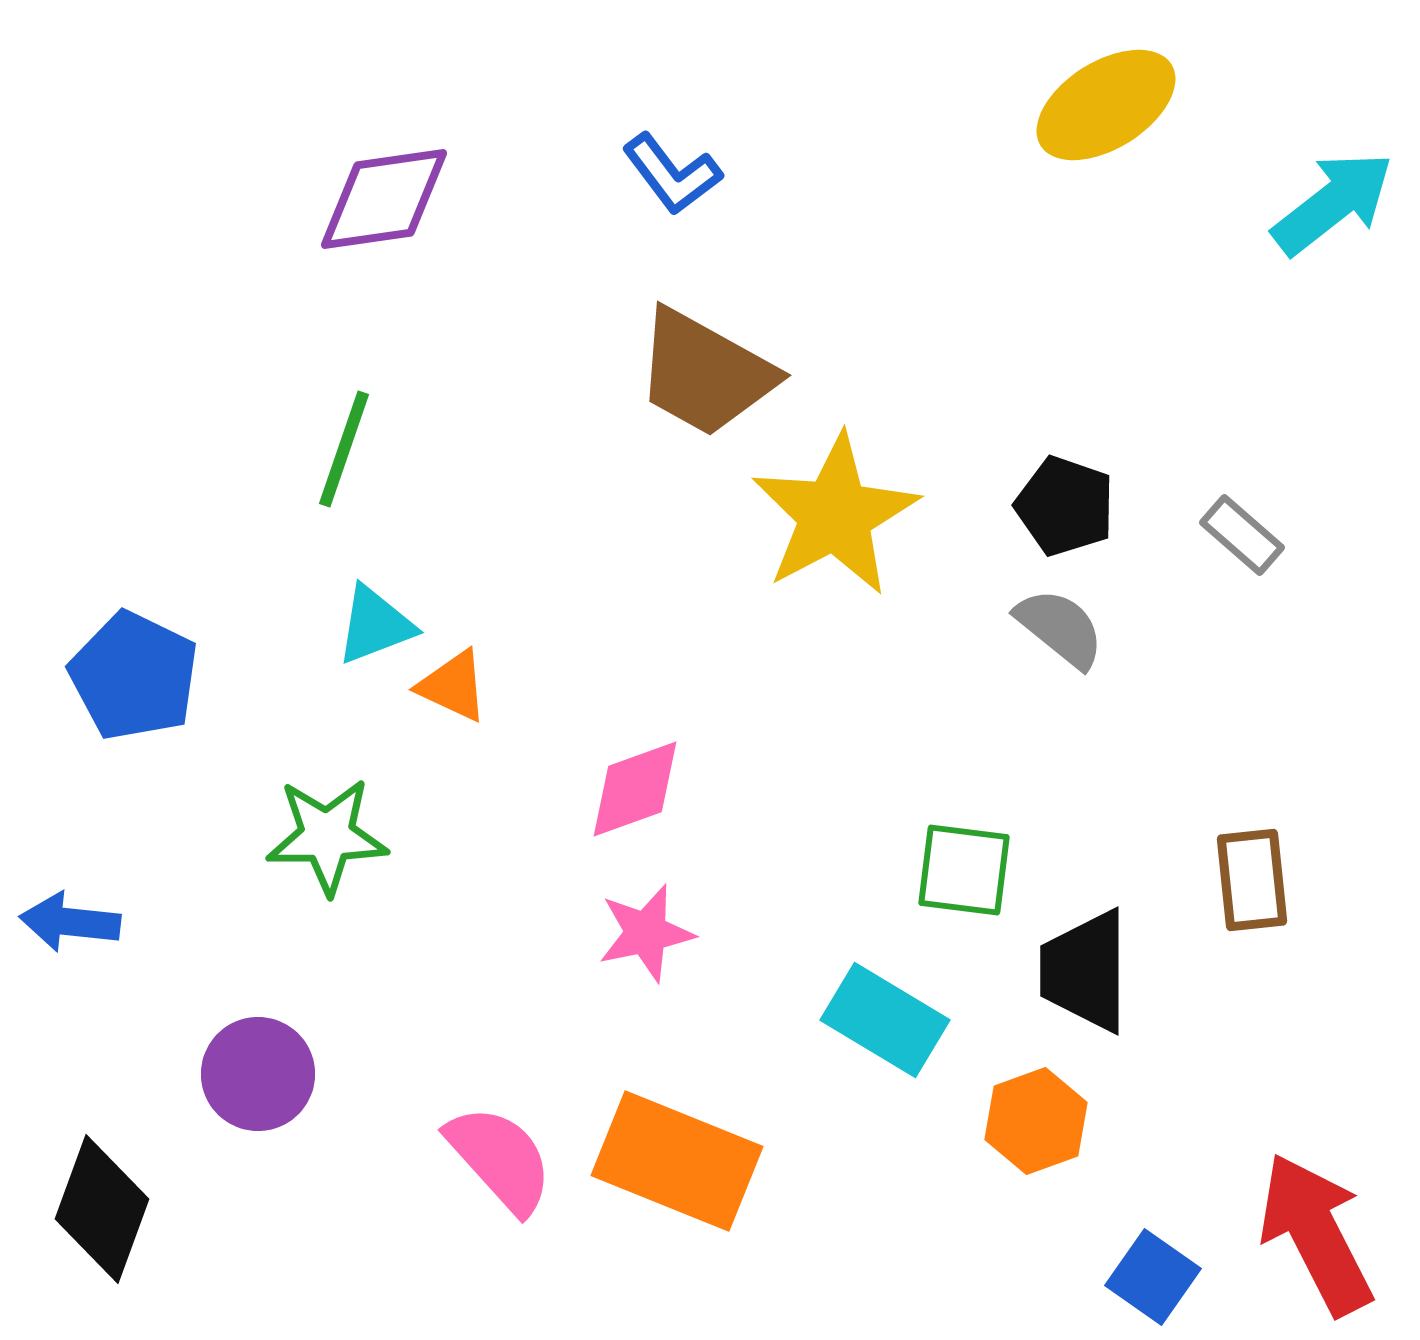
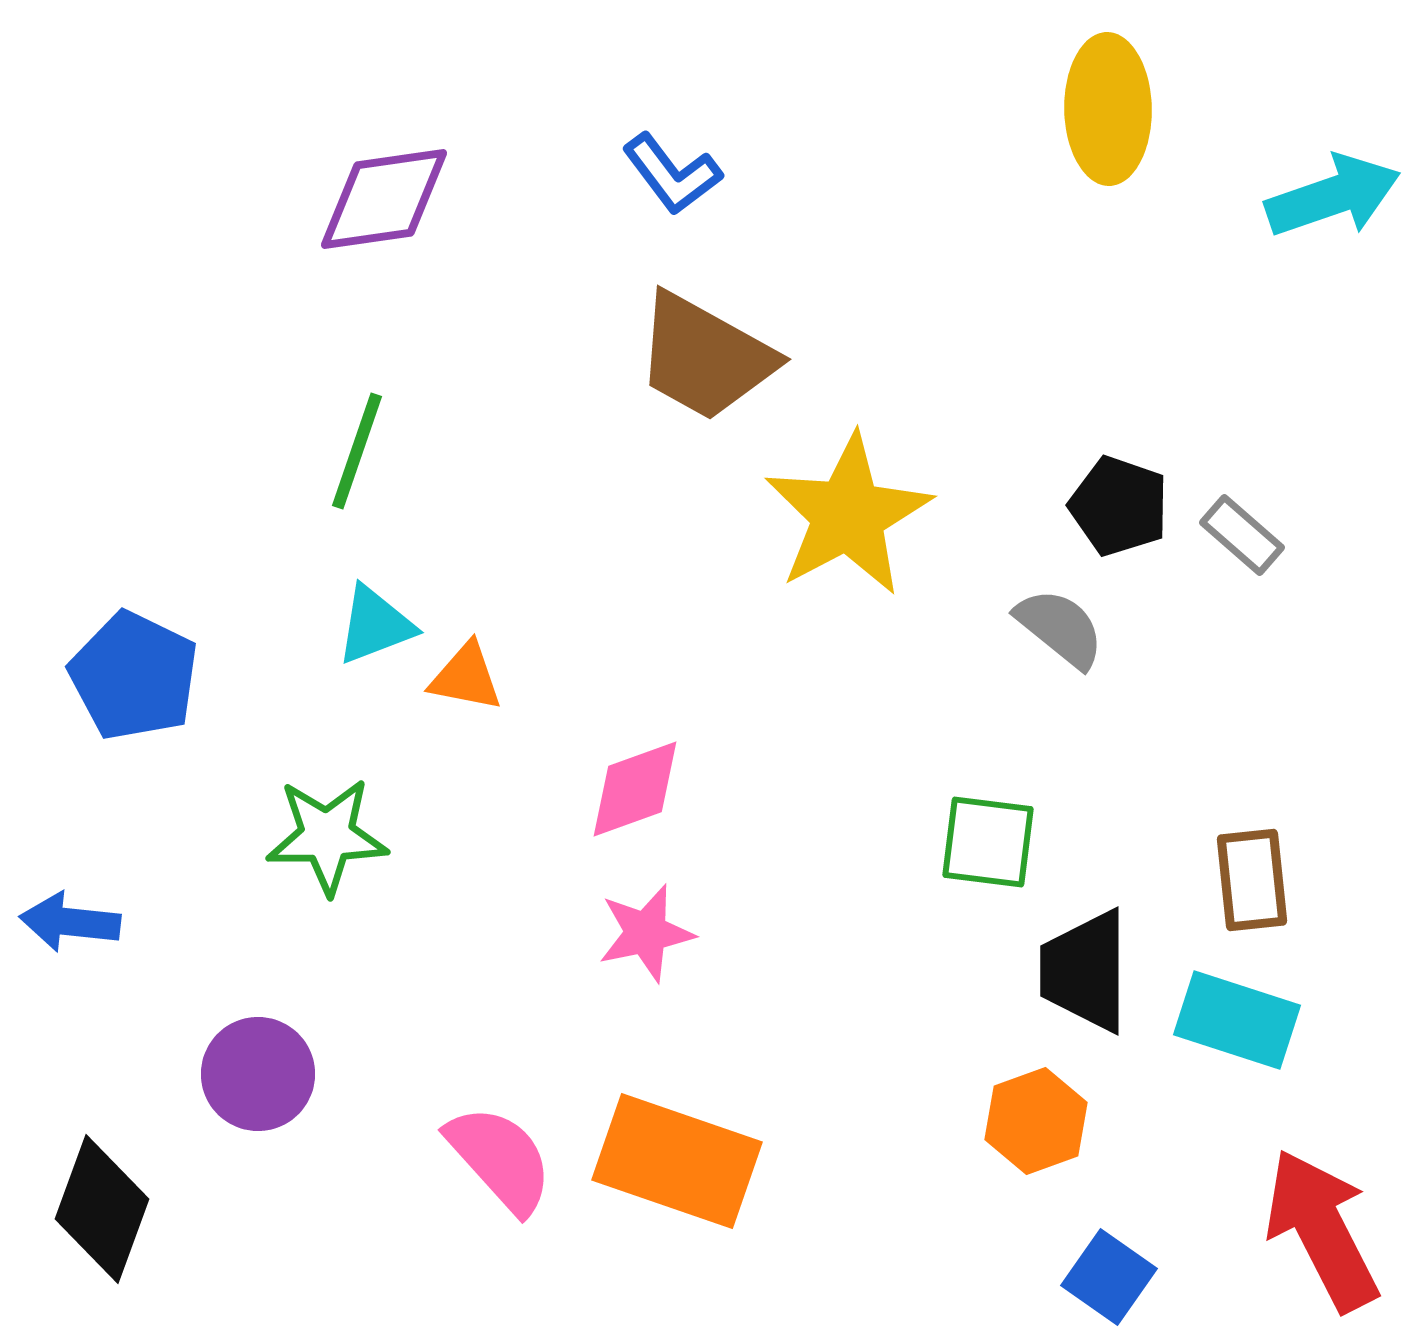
yellow ellipse: moved 2 px right, 4 px down; rotated 59 degrees counterclockwise
cyan arrow: moved 7 px up; rotated 19 degrees clockwise
brown trapezoid: moved 16 px up
green line: moved 13 px right, 2 px down
black pentagon: moved 54 px right
yellow star: moved 13 px right
orange triangle: moved 13 px right, 9 px up; rotated 14 degrees counterclockwise
green square: moved 24 px right, 28 px up
cyan rectangle: moved 352 px right; rotated 13 degrees counterclockwise
orange rectangle: rotated 3 degrees counterclockwise
red arrow: moved 6 px right, 4 px up
blue square: moved 44 px left
